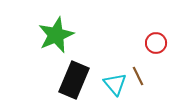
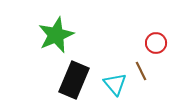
brown line: moved 3 px right, 5 px up
